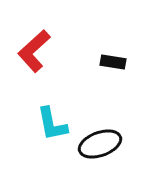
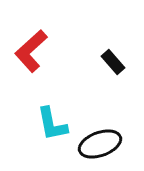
red L-shape: moved 3 px left
black rectangle: rotated 40 degrees clockwise
